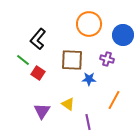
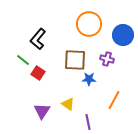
brown square: moved 3 px right
